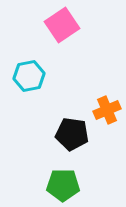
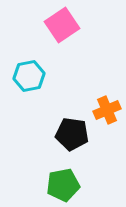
green pentagon: rotated 12 degrees counterclockwise
